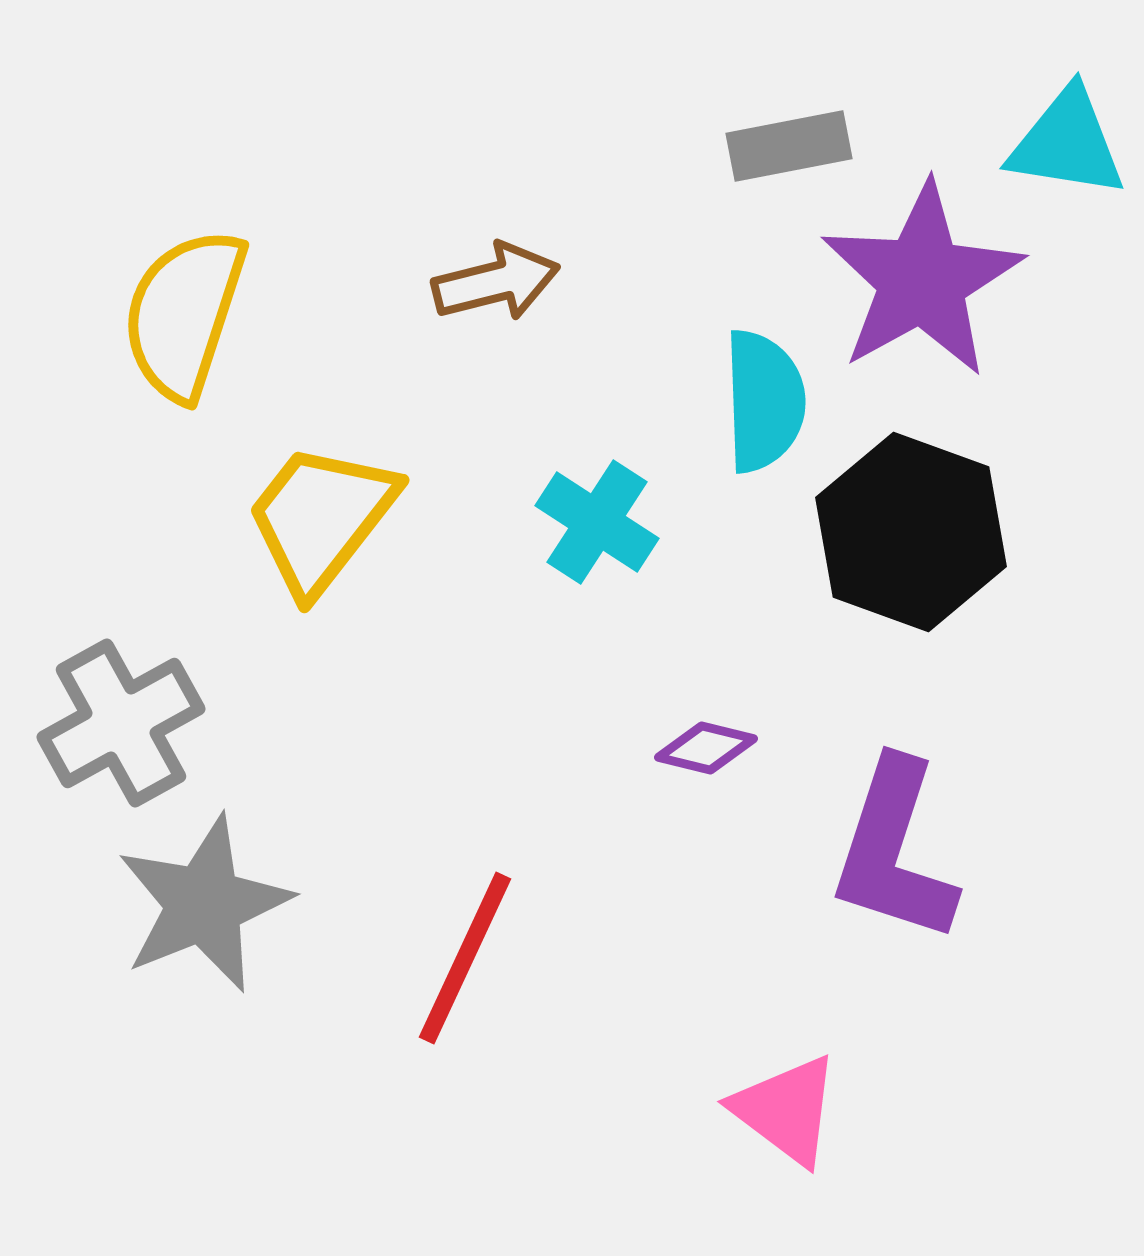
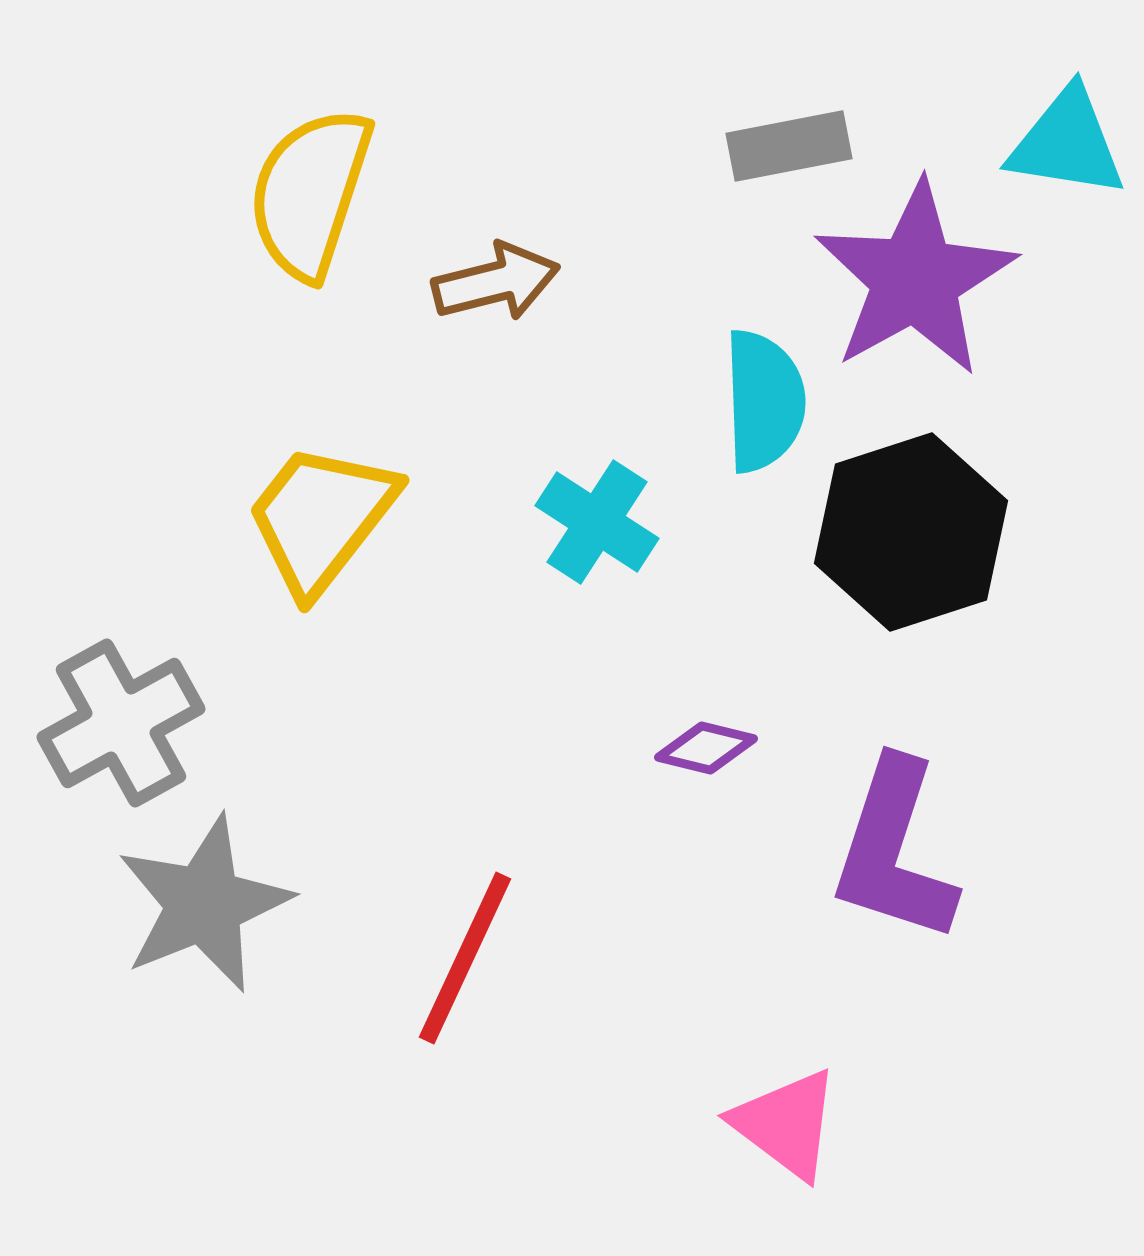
purple star: moved 7 px left, 1 px up
yellow semicircle: moved 126 px right, 121 px up
black hexagon: rotated 22 degrees clockwise
pink triangle: moved 14 px down
